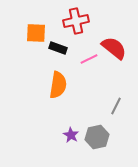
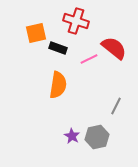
red cross: rotated 30 degrees clockwise
orange square: rotated 15 degrees counterclockwise
purple star: moved 1 px right, 1 px down
